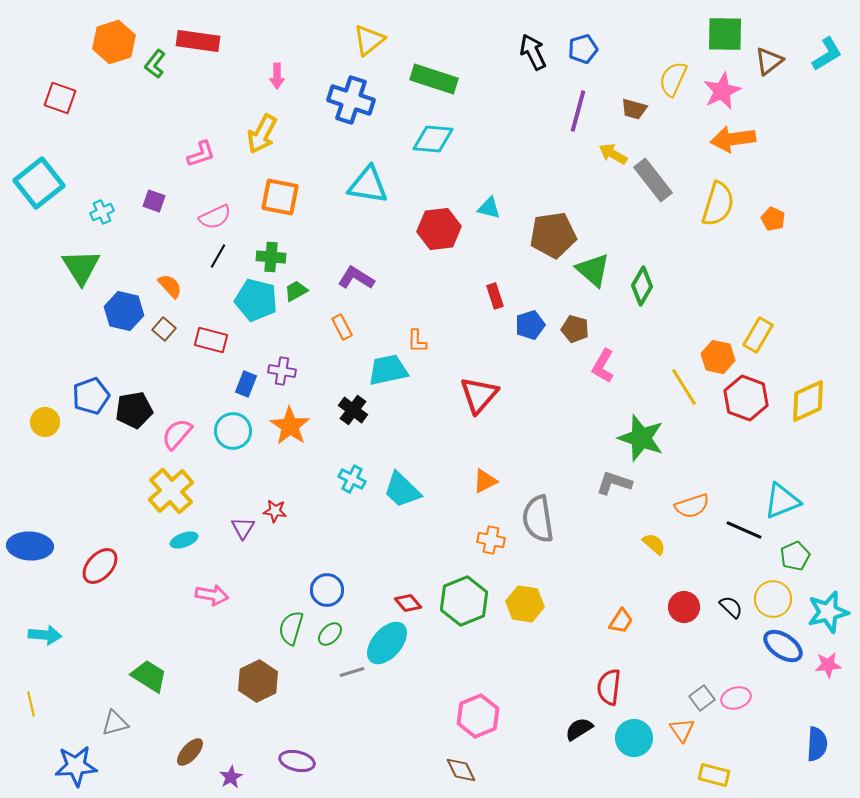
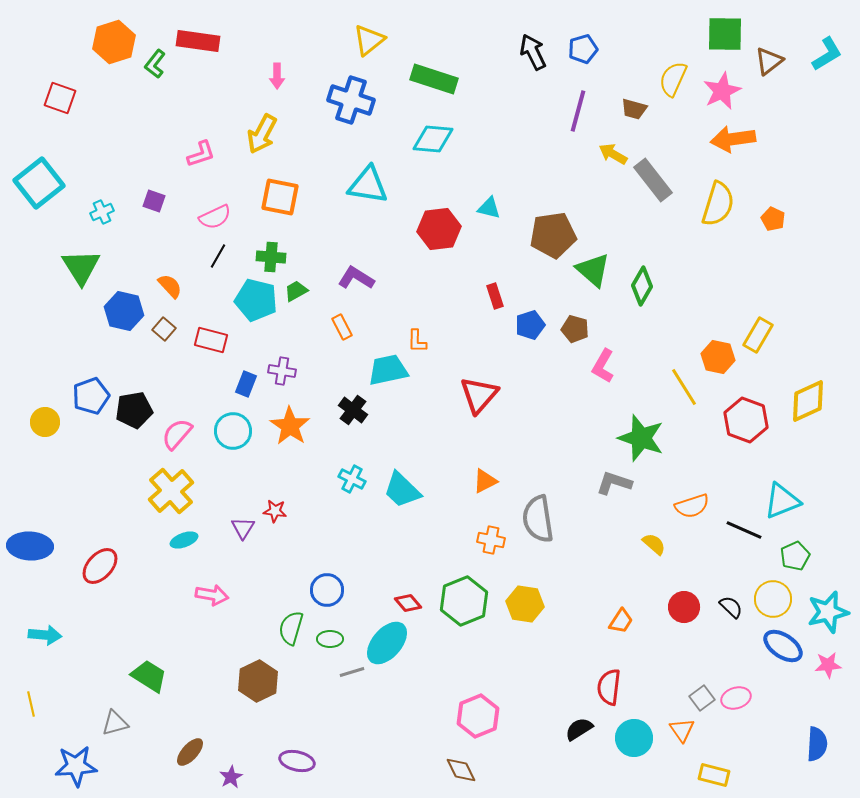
red hexagon at (746, 398): moved 22 px down
green ellipse at (330, 634): moved 5 px down; rotated 45 degrees clockwise
